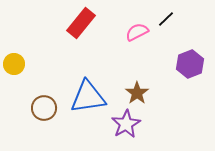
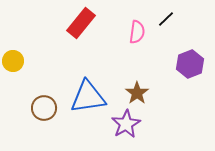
pink semicircle: rotated 125 degrees clockwise
yellow circle: moved 1 px left, 3 px up
